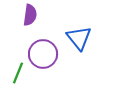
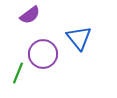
purple semicircle: rotated 45 degrees clockwise
